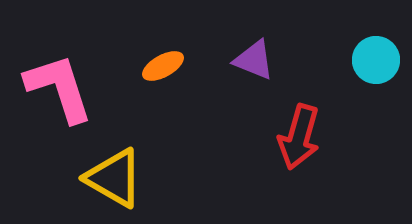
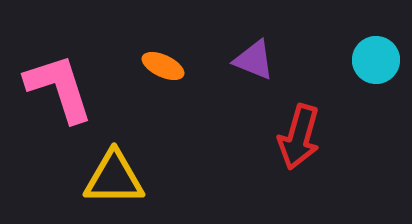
orange ellipse: rotated 54 degrees clockwise
yellow triangle: rotated 30 degrees counterclockwise
